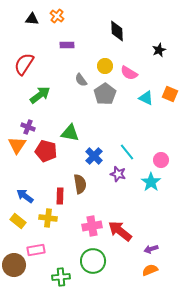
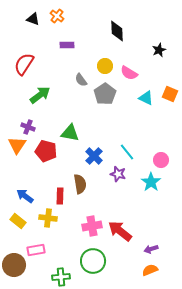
black triangle: moved 1 px right; rotated 16 degrees clockwise
